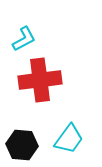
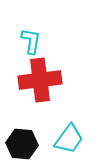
cyan L-shape: moved 7 px right, 2 px down; rotated 52 degrees counterclockwise
black hexagon: moved 1 px up
